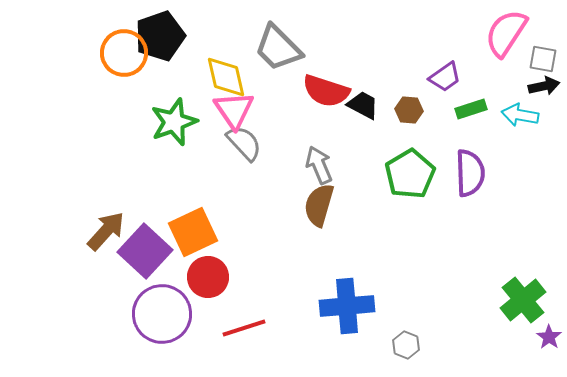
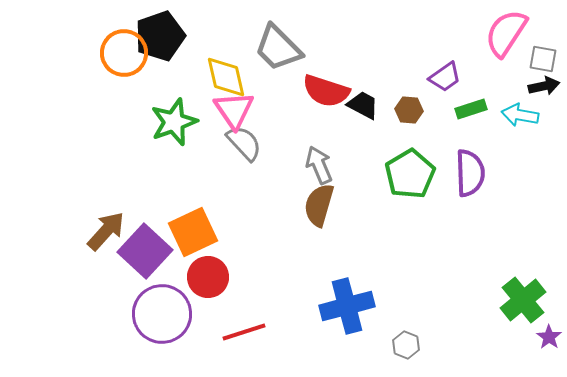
blue cross: rotated 10 degrees counterclockwise
red line: moved 4 px down
